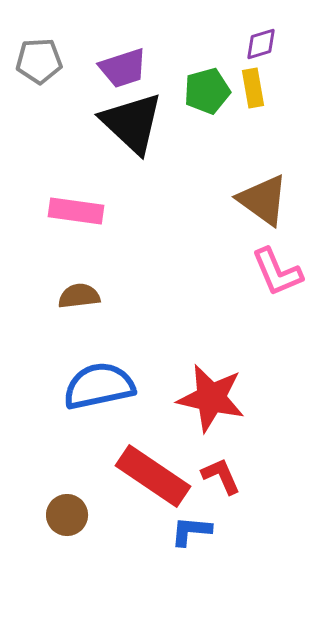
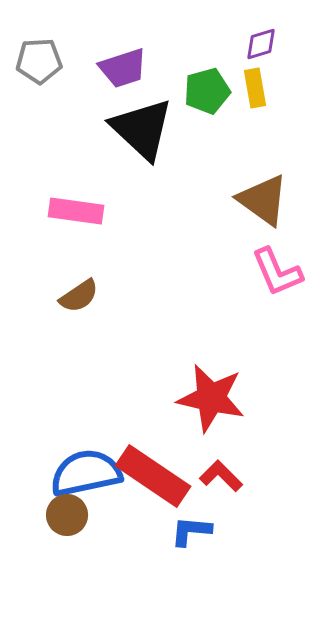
yellow rectangle: moved 2 px right
black triangle: moved 10 px right, 6 px down
brown semicircle: rotated 153 degrees clockwise
blue semicircle: moved 13 px left, 87 px down
red L-shape: rotated 21 degrees counterclockwise
